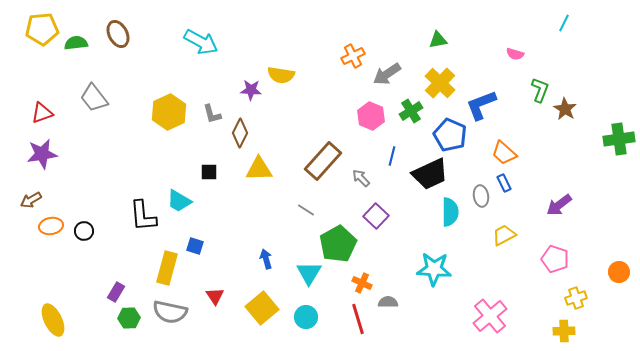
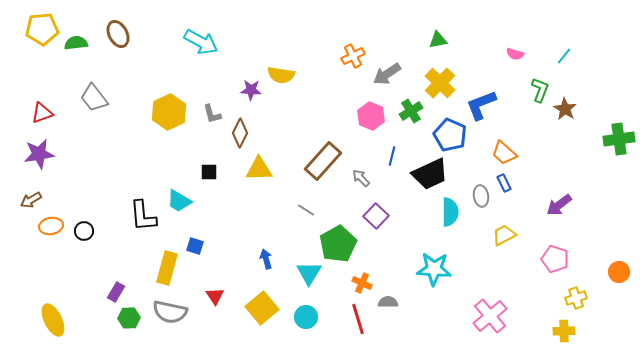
cyan line at (564, 23): moved 33 px down; rotated 12 degrees clockwise
purple star at (42, 154): moved 3 px left
